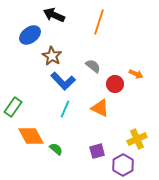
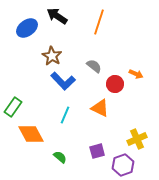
black arrow: moved 3 px right, 1 px down; rotated 10 degrees clockwise
blue ellipse: moved 3 px left, 7 px up
gray semicircle: moved 1 px right
cyan line: moved 6 px down
orange diamond: moved 2 px up
green semicircle: moved 4 px right, 8 px down
purple hexagon: rotated 10 degrees clockwise
